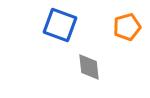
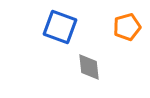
blue square: moved 2 px down
